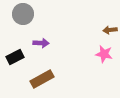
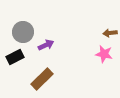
gray circle: moved 18 px down
brown arrow: moved 3 px down
purple arrow: moved 5 px right, 2 px down; rotated 28 degrees counterclockwise
brown rectangle: rotated 15 degrees counterclockwise
